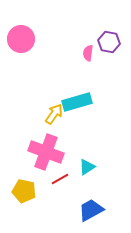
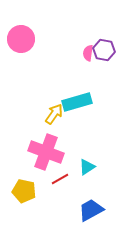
purple hexagon: moved 5 px left, 8 px down
